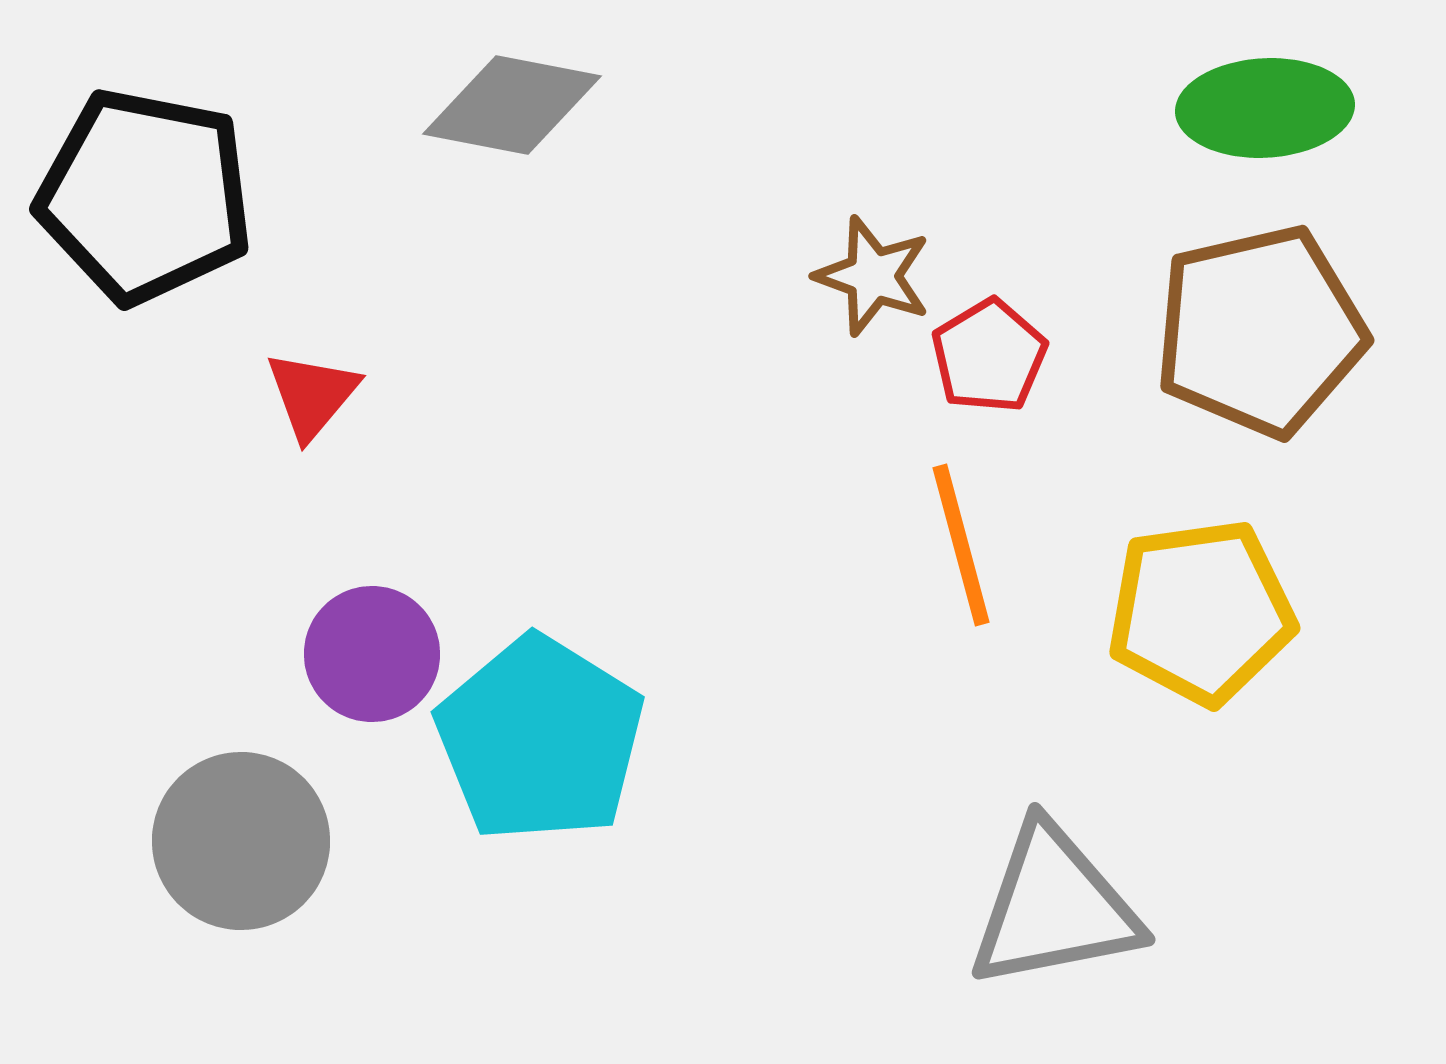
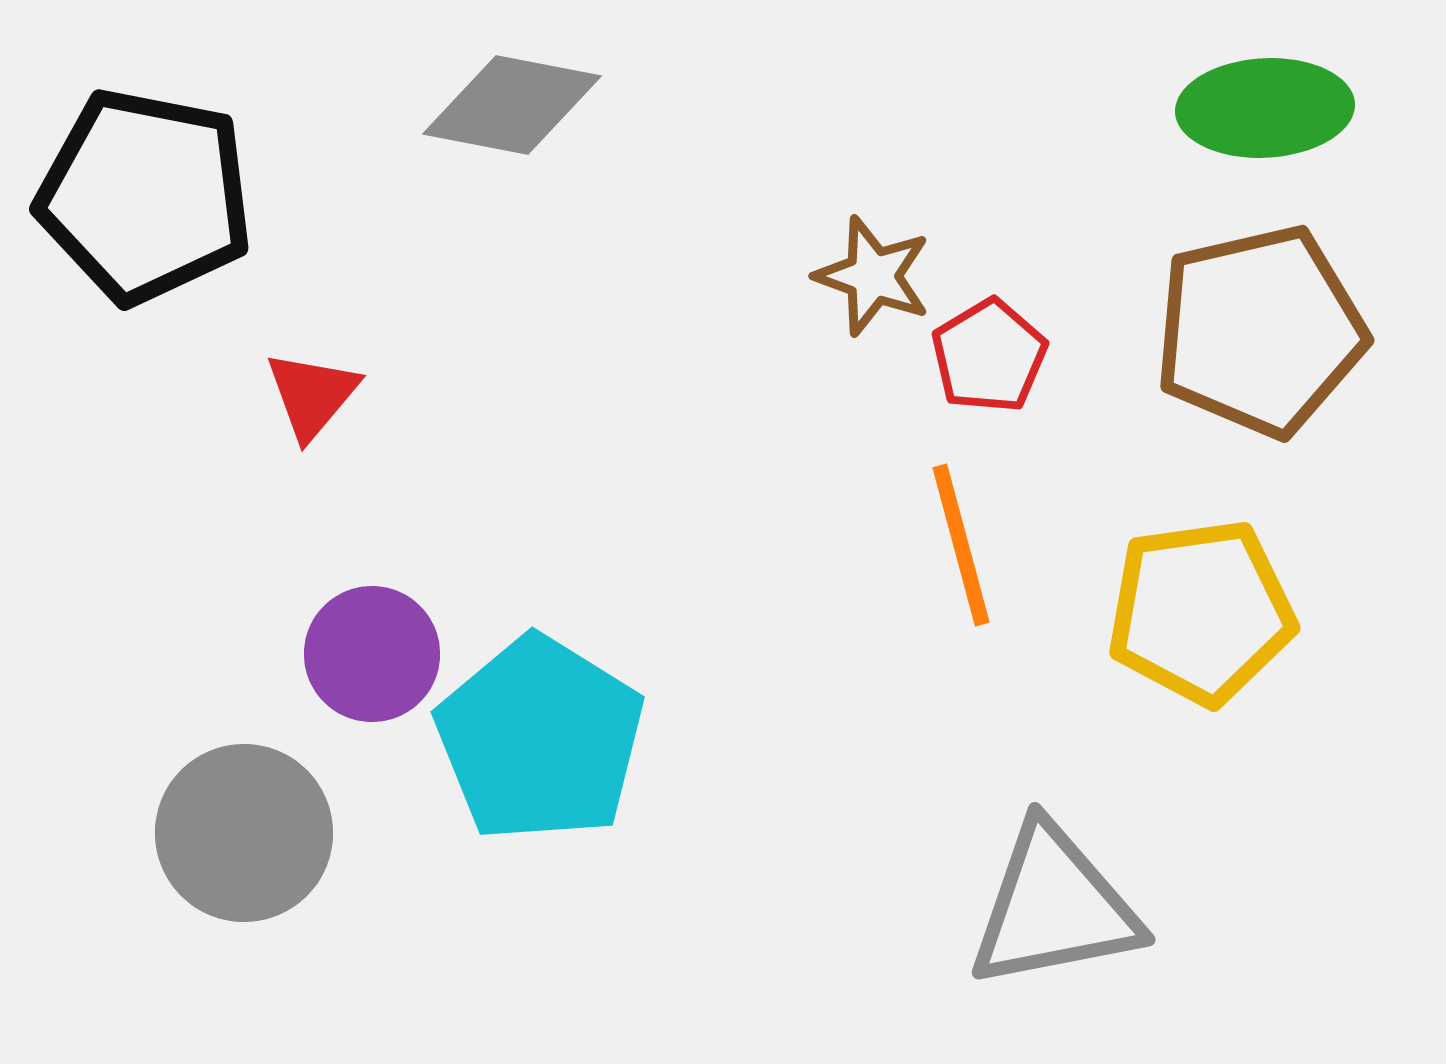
gray circle: moved 3 px right, 8 px up
